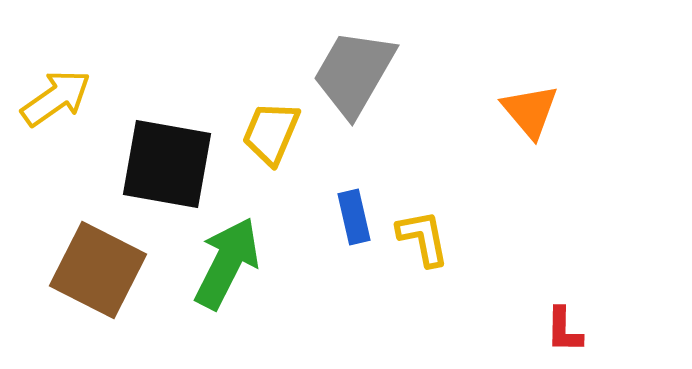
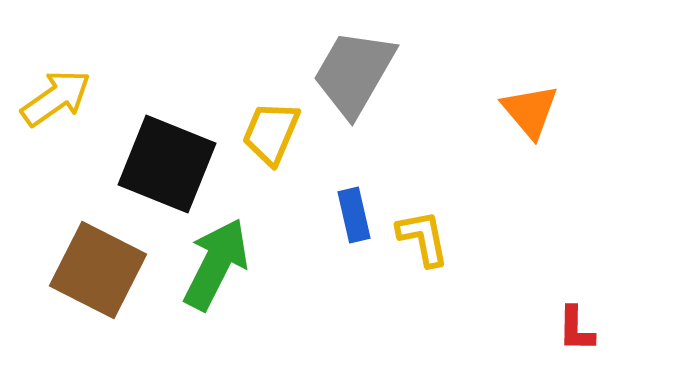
black square: rotated 12 degrees clockwise
blue rectangle: moved 2 px up
green arrow: moved 11 px left, 1 px down
red L-shape: moved 12 px right, 1 px up
